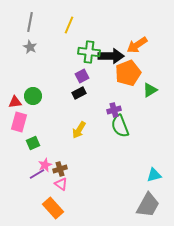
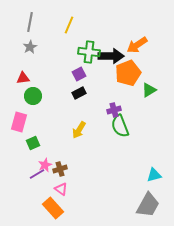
gray star: rotated 16 degrees clockwise
purple square: moved 3 px left, 2 px up
green triangle: moved 1 px left
red triangle: moved 8 px right, 24 px up
pink triangle: moved 5 px down
